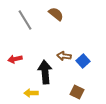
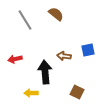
blue square: moved 5 px right, 11 px up; rotated 32 degrees clockwise
